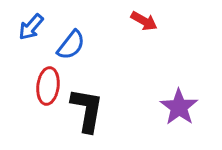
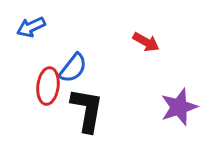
red arrow: moved 2 px right, 21 px down
blue arrow: rotated 24 degrees clockwise
blue semicircle: moved 2 px right, 23 px down
purple star: rotated 18 degrees clockwise
